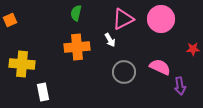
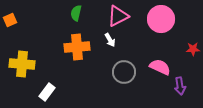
pink triangle: moved 5 px left, 3 px up
white rectangle: moved 4 px right; rotated 48 degrees clockwise
